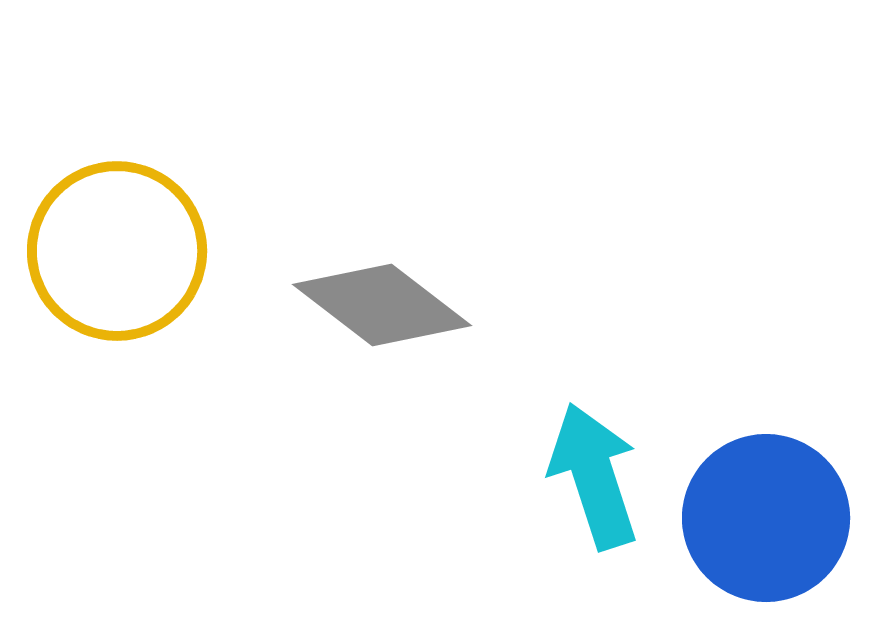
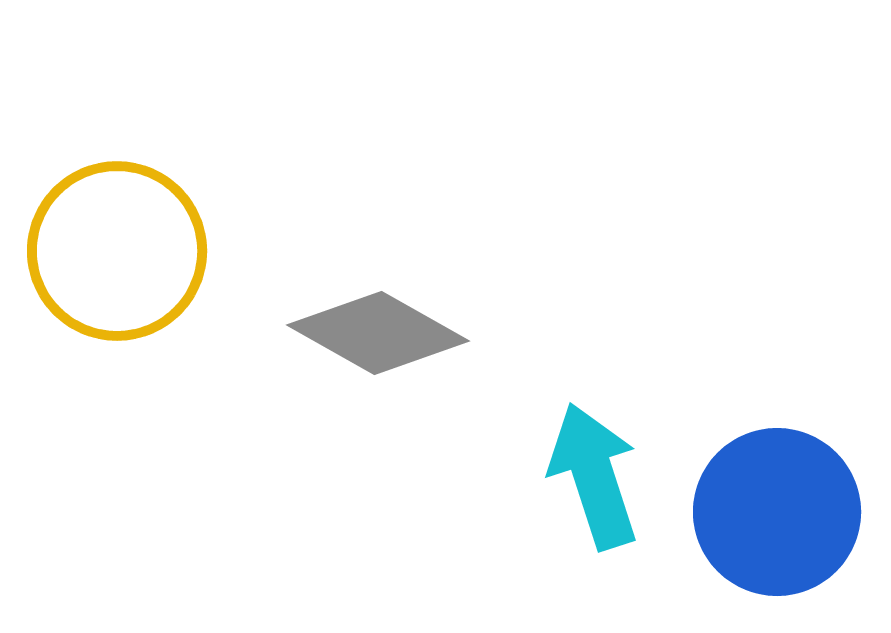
gray diamond: moved 4 px left, 28 px down; rotated 8 degrees counterclockwise
blue circle: moved 11 px right, 6 px up
